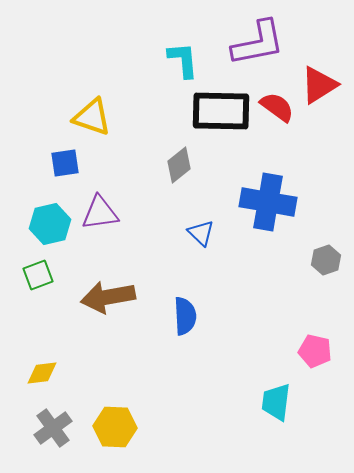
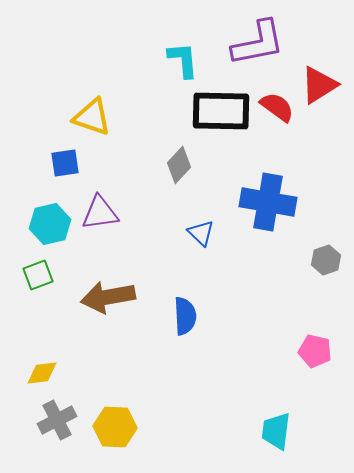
gray diamond: rotated 9 degrees counterclockwise
cyan trapezoid: moved 29 px down
gray cross: moved 4 px right, 8 px up; rotated 9 degrees clockwise
